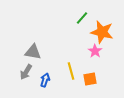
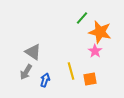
orange star: moved 2 px left
gray triangle: rotated 24 degrees clockwise
